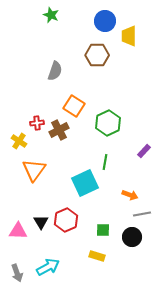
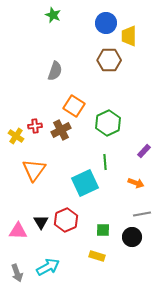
green star: moved 2 px right
blue circle: moved 1 px right, 2 px down
brown hexagon: moved 12 px right, 5 px down
red cross: moved 2 px left, 3 px down
brown cross: moved 2 px right
yellow cross: moved 3 px left, 5 px up
green line: rotated 14 degrees counterclockwise
orange arrow: moved 6 px right, 12 px up
